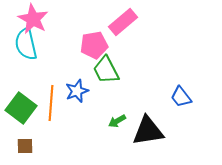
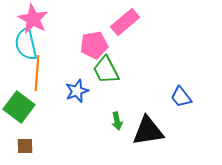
pink rectangle: moved 2 px right
orange line: moved 14 px left, 30 px up
green square: moved 2 px left, 1 px up
green arrow: rotated 72 degrees counterclockwise
